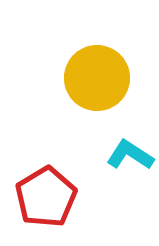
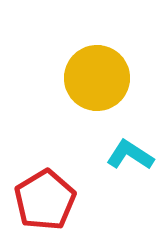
red pentagon: moved 1 px left, 3 px down
